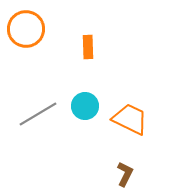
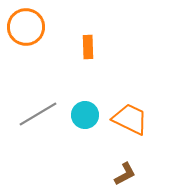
orange circle: moved 2 px up
cyan circle: moved 9 px down
brown L-shape: rotated 35 degrees clockwise
